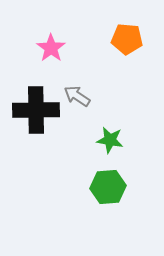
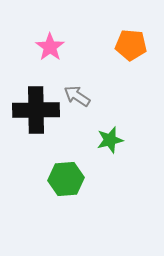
orange pentagon: moved 4 px right, 6 px down
pink star: moved 1 px left, 1 px up
green star: rotated 24 degrees counterclockwise
green hexagon: moved 42 px left, 8 px up
